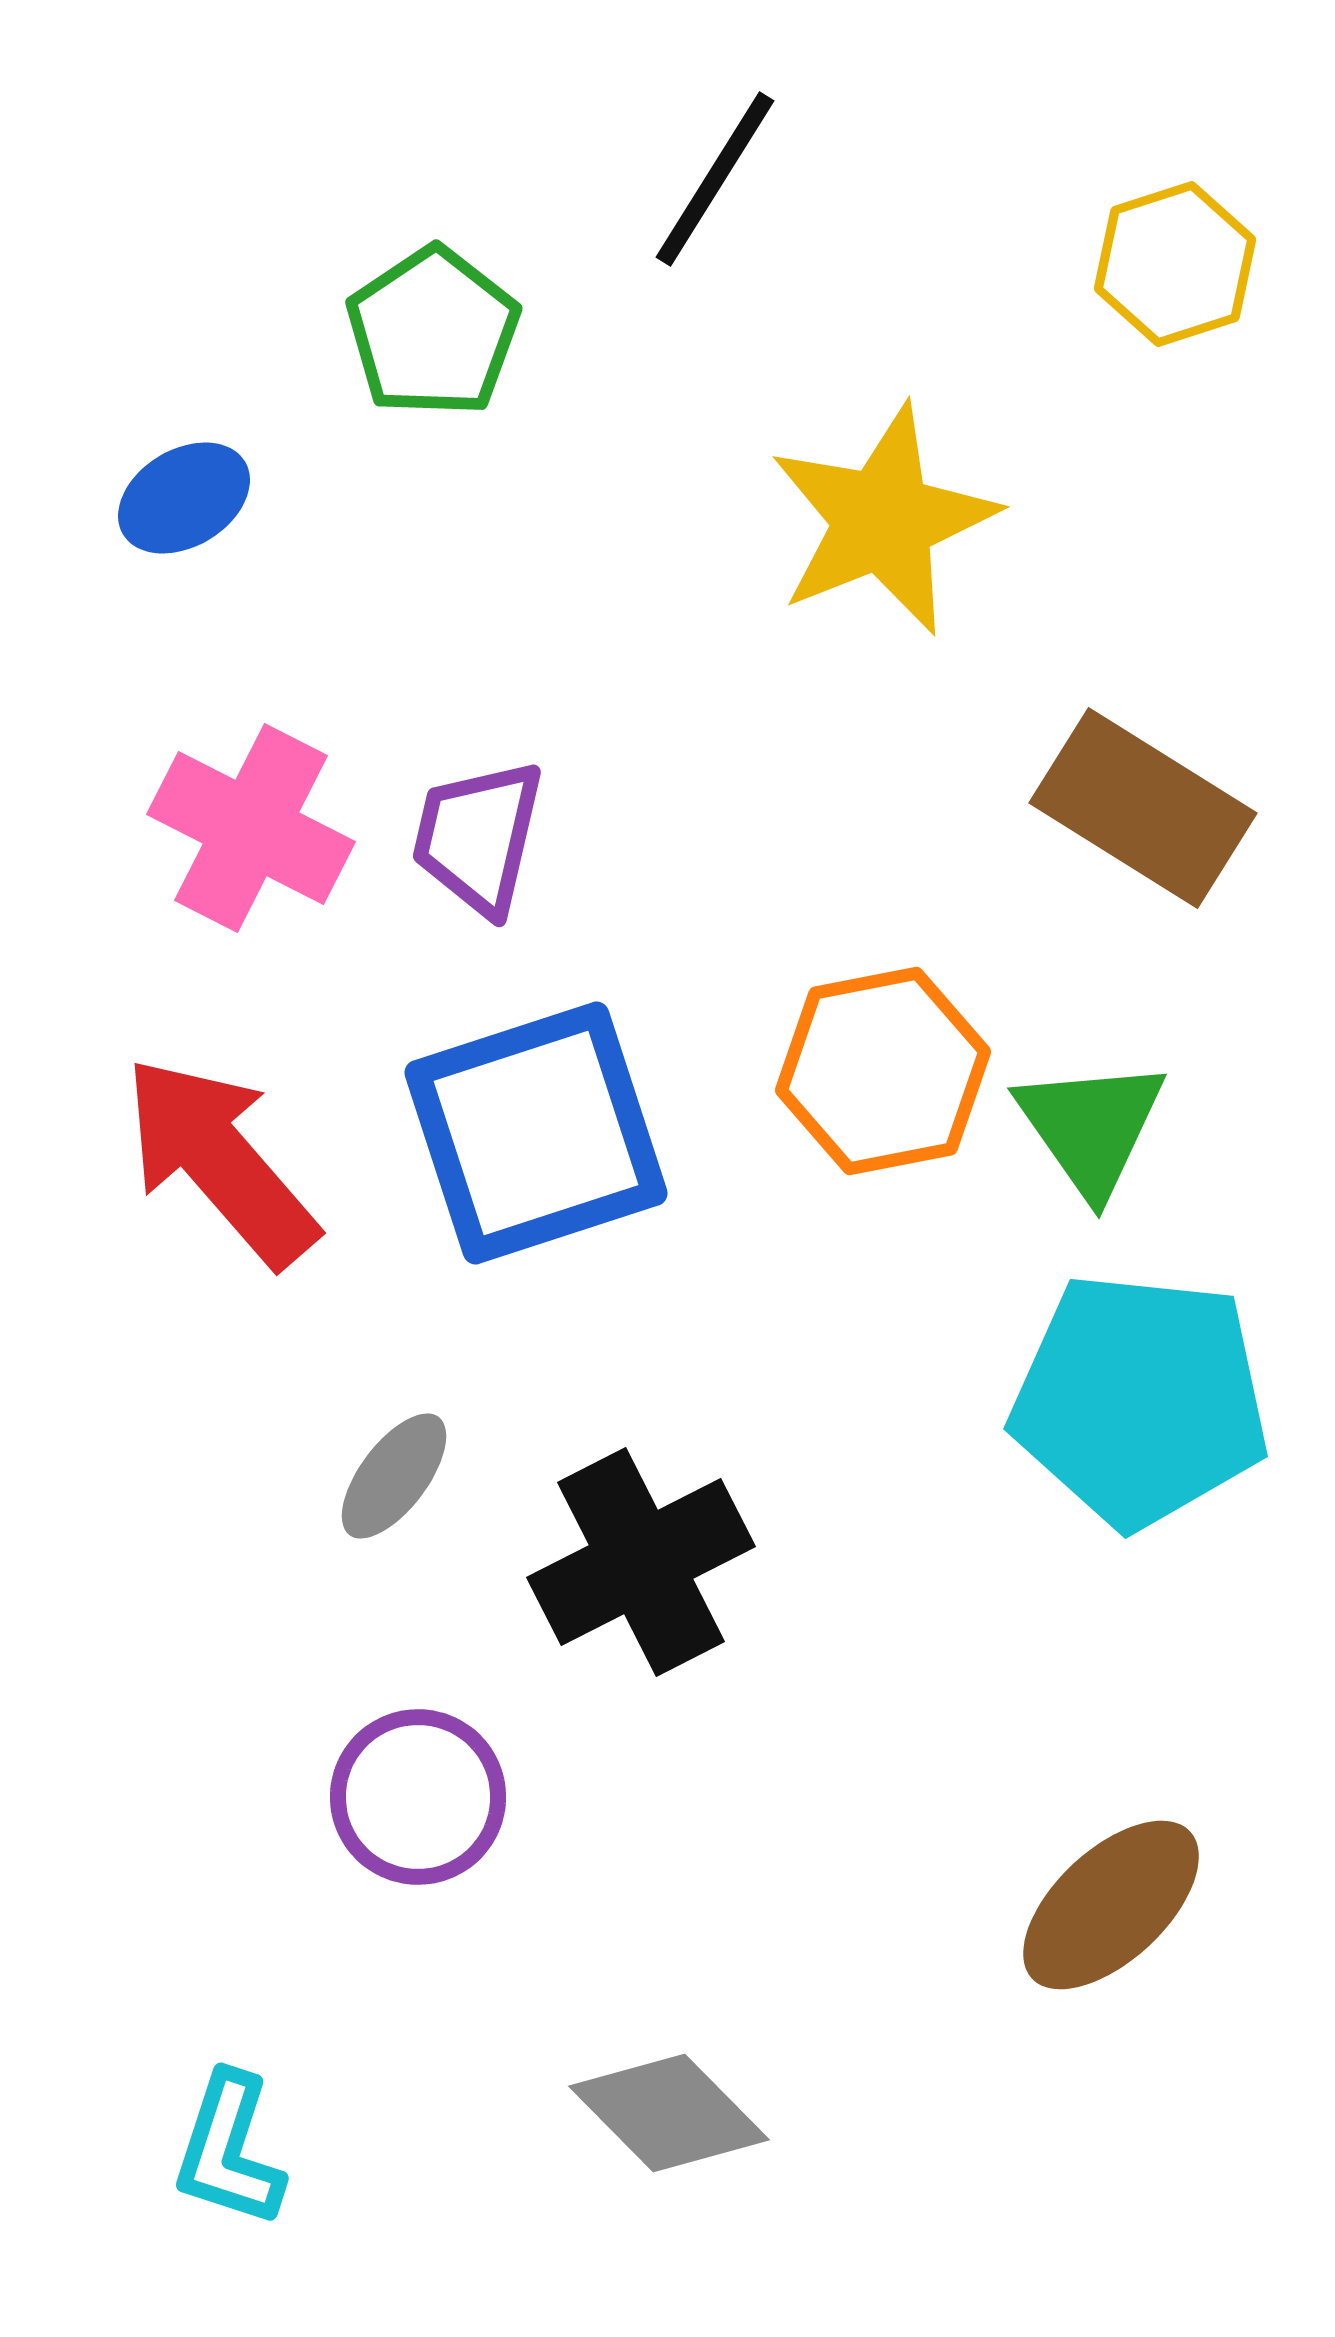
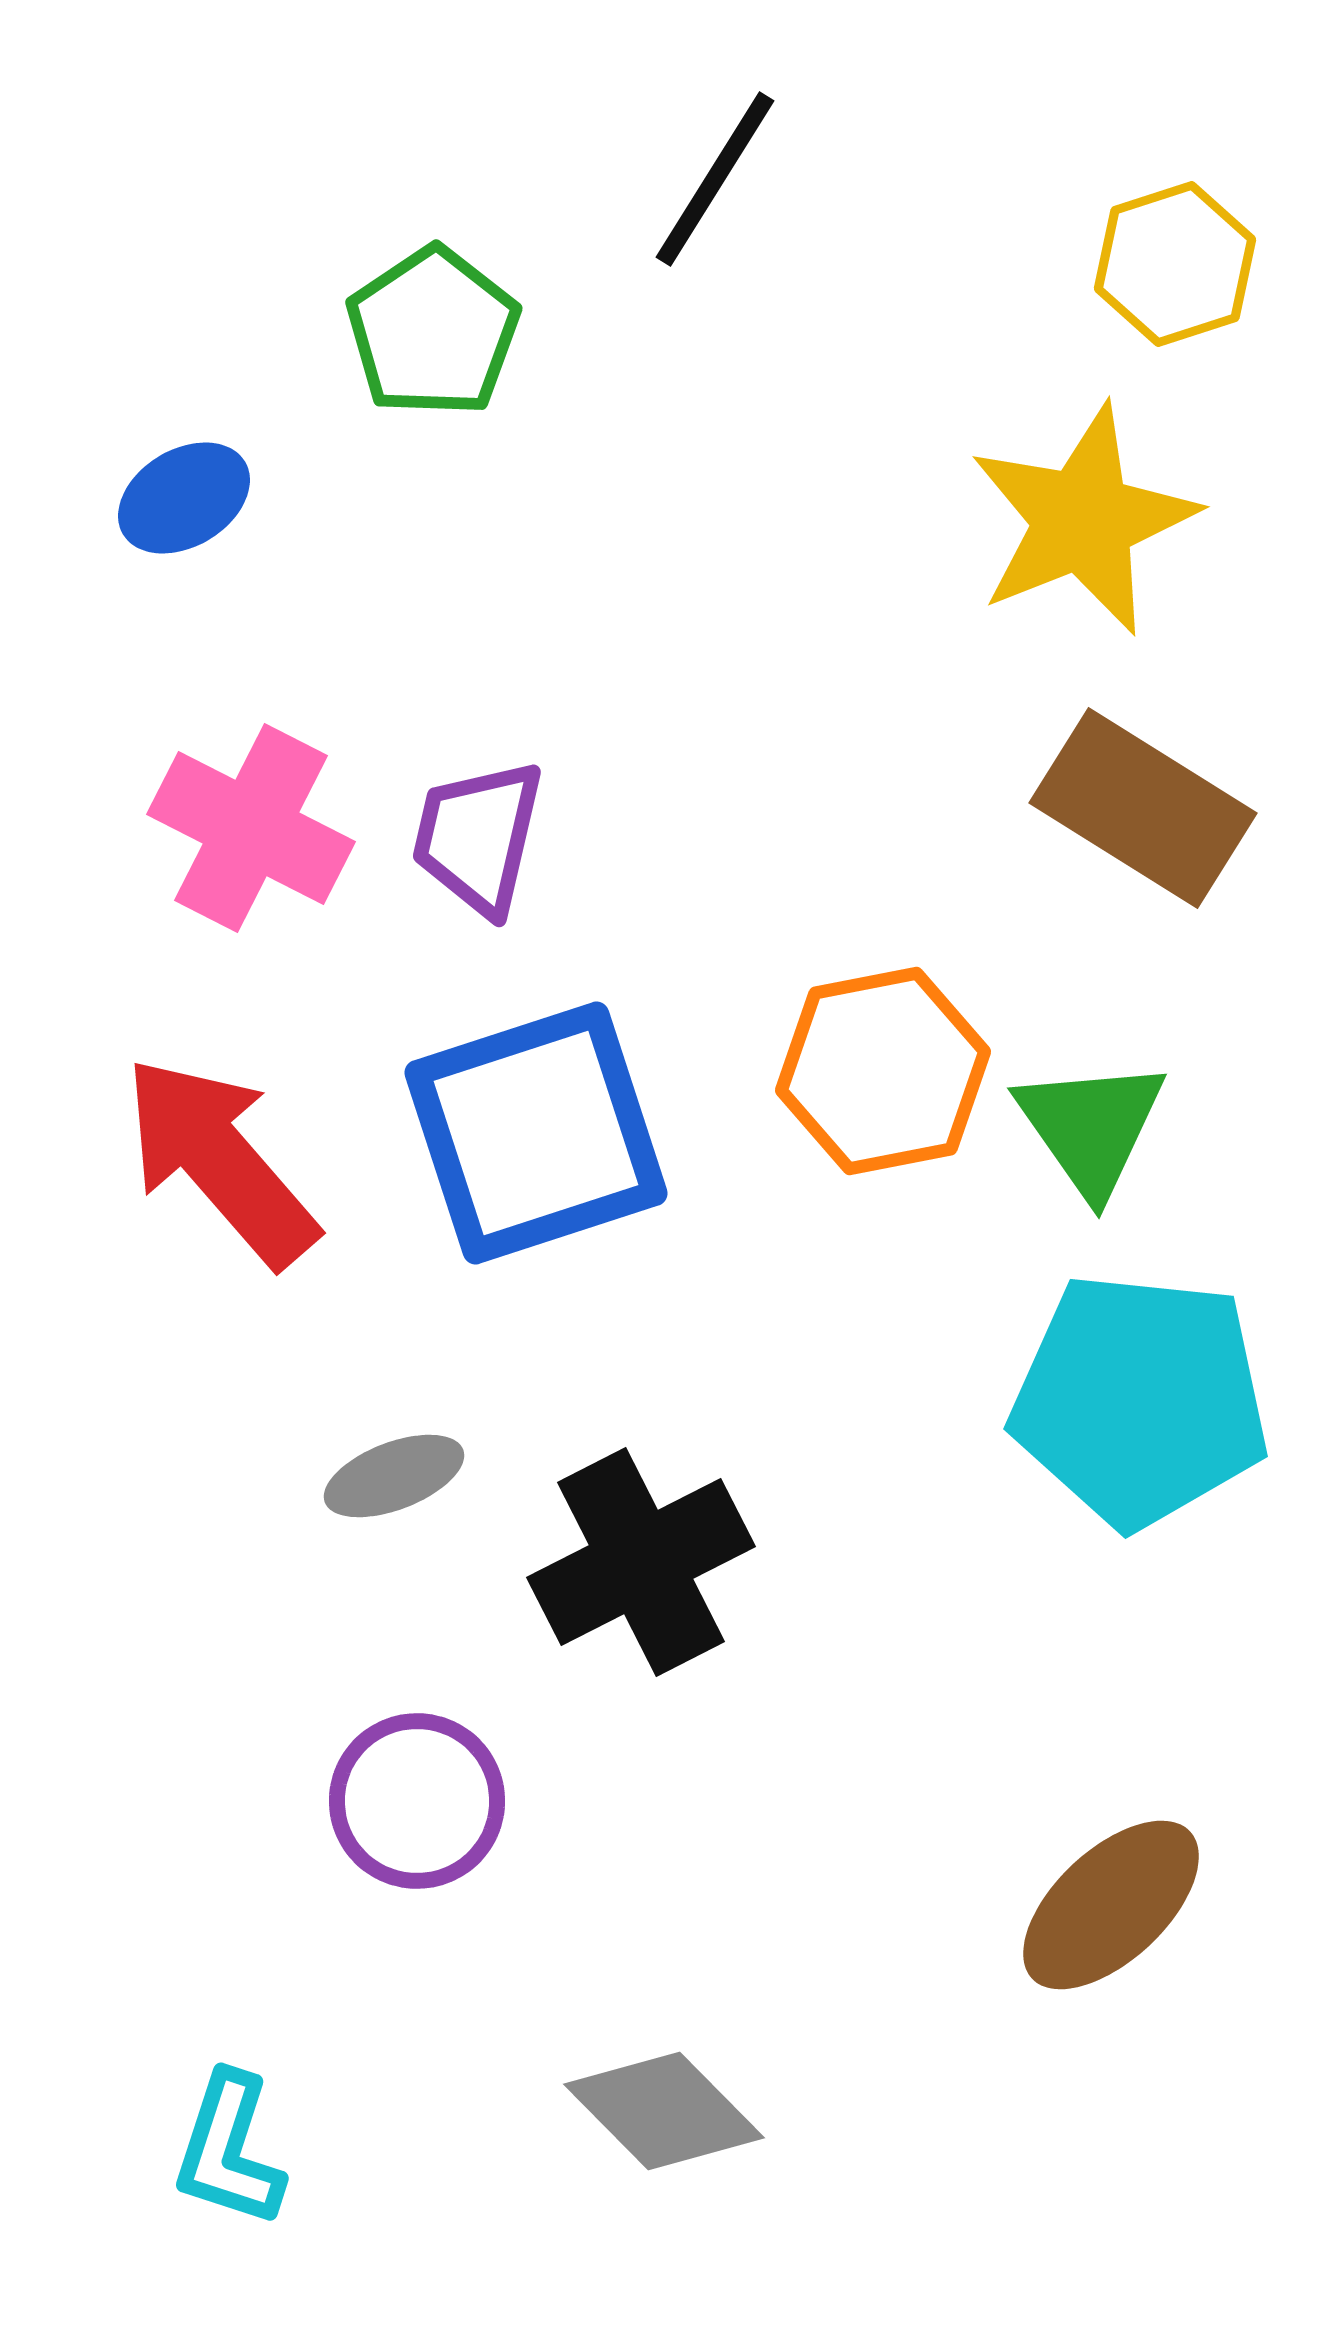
yellow star: moved 200 px right
gray ellipse: rotated 32 degrees clockwise
purple circle: moved 1 px left, 4 px down
gray diamond: moved 5 px left, 2 px up
